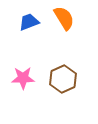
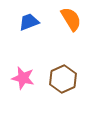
orange semicircle: moved 7 px right, 1 px down
pink star: rotated 15 degrees clockwise
